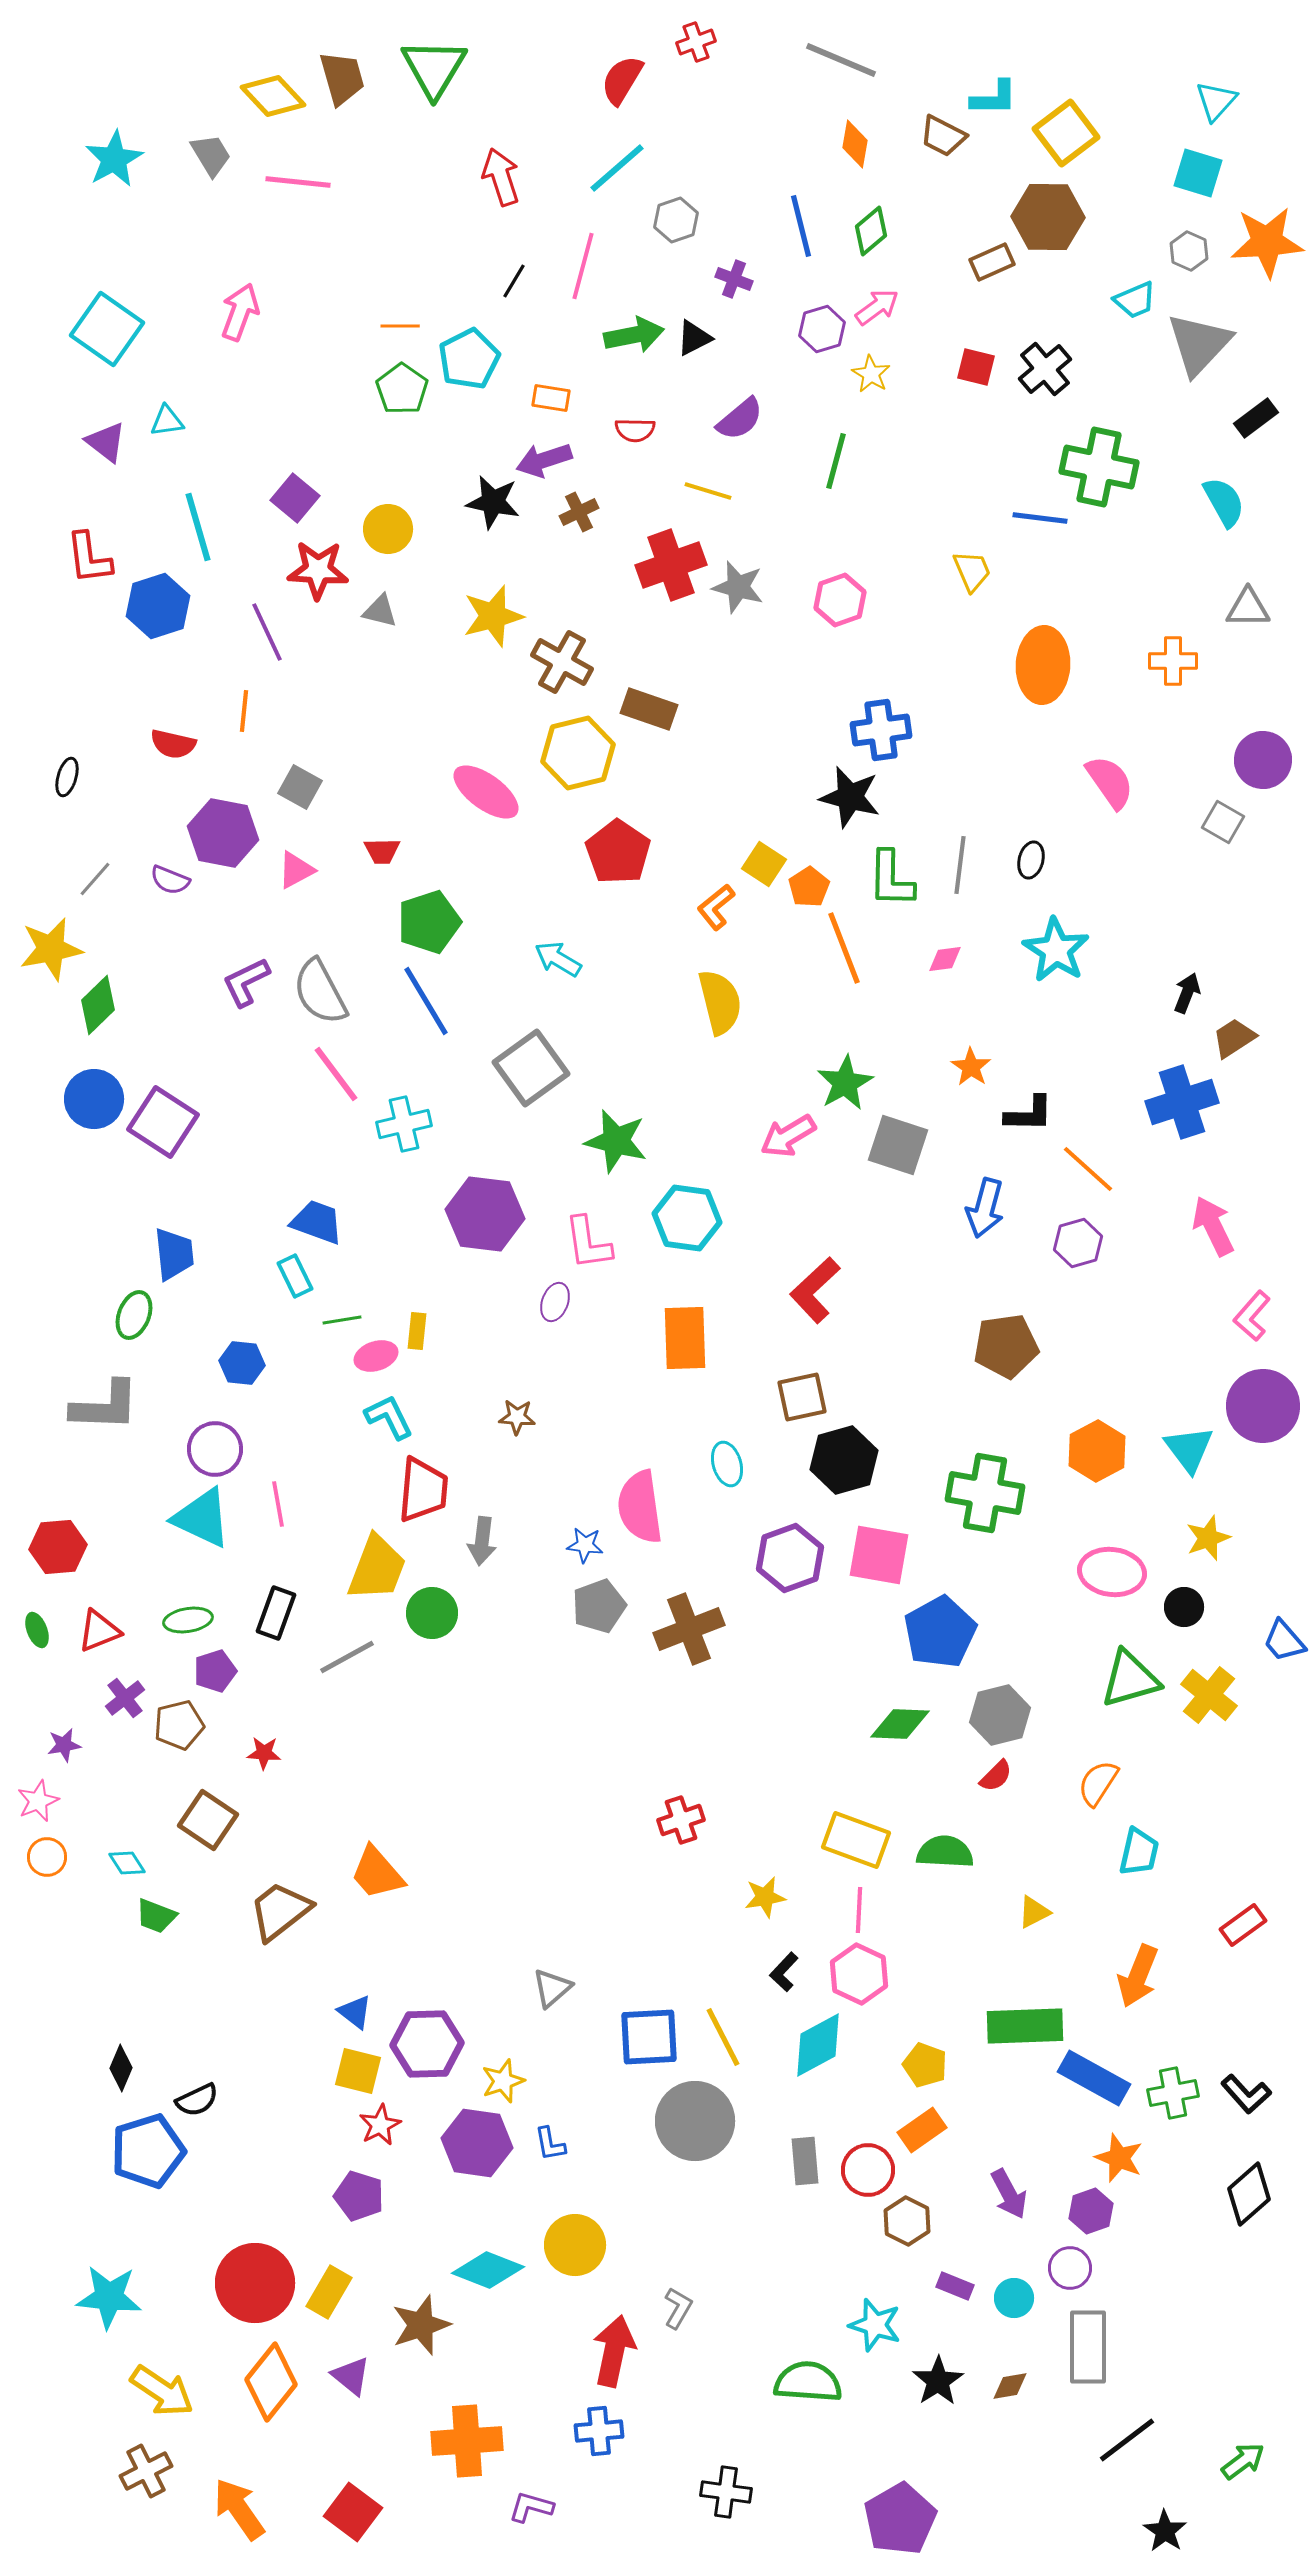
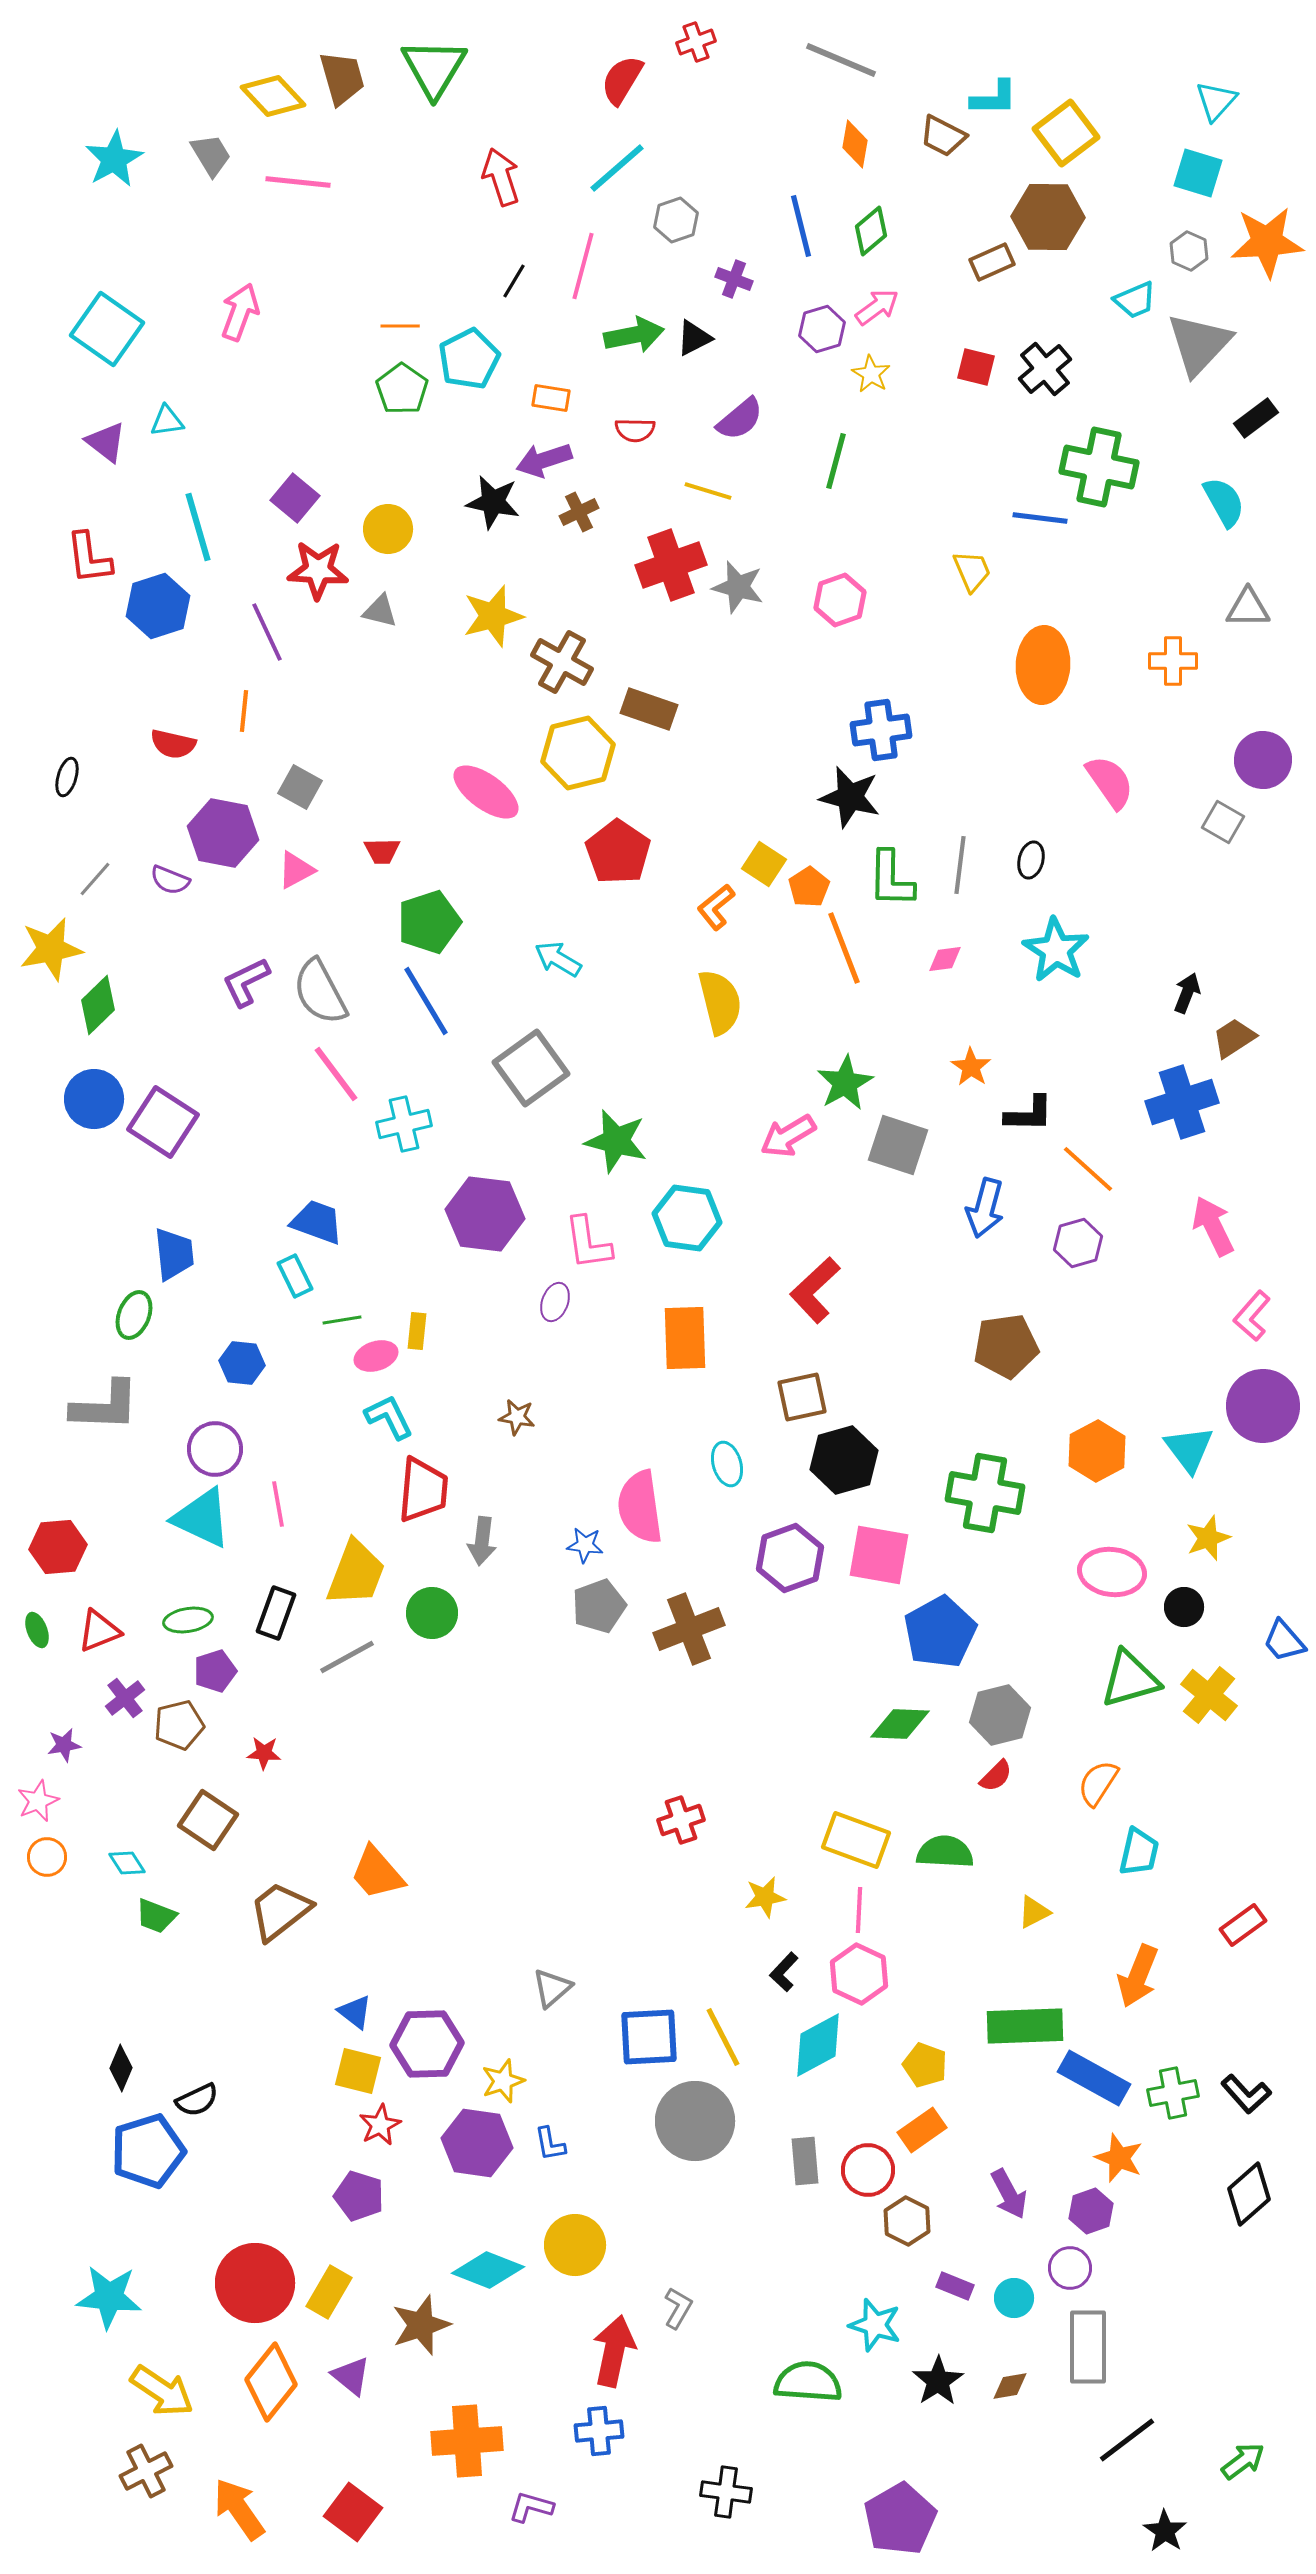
brown star at (517, 1417): rotated 6 degrees clockwise
yellow trapezoid at (377, 1568): moved 21 px left, 5 px down
